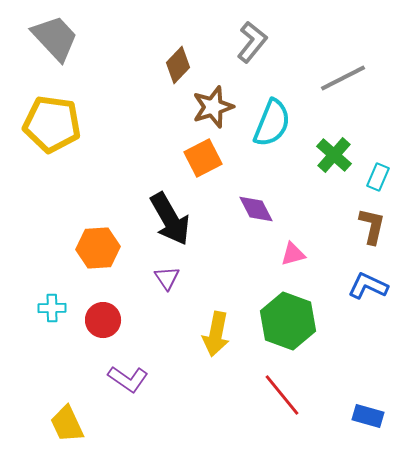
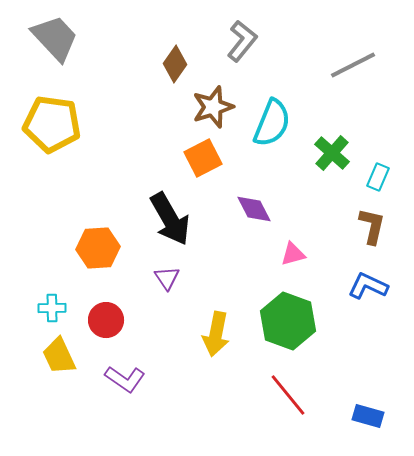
gray L-shape: moved 10 px left, 1 px up
brown diamond: moved 3 px left, 1 px up; rotated 9 degrees counterclockwise
gray line: moved 10 px right, 13 px up
green cross: moved 2 px left, 2 px up
purple diamond: moved 2 px left
red circle: moved 3 px right
purple L-shape: moved 3 px left
red line: moved 6 px right
yellow trapezoid: moved 8 px left, 68 px up
